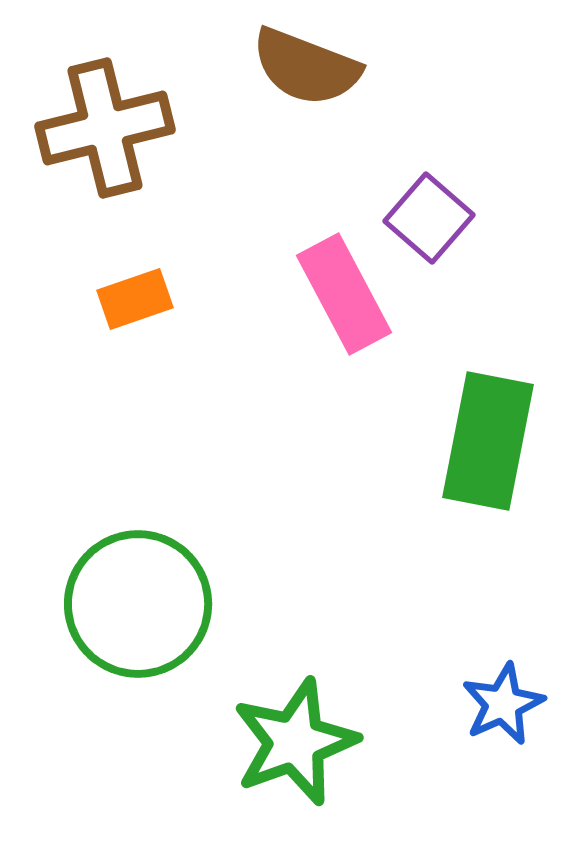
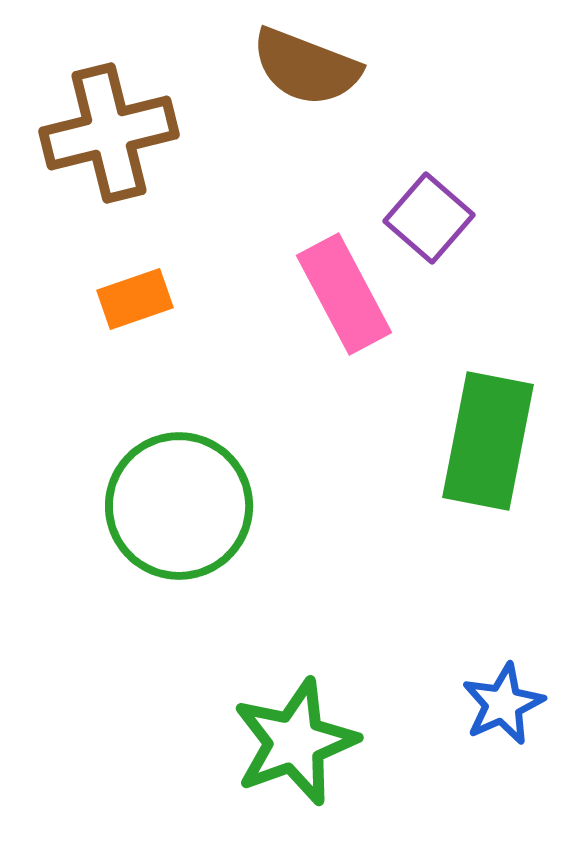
brown cross: moved 4 px right, 5 px down
green circle: moved 41 px right, 98 px up
